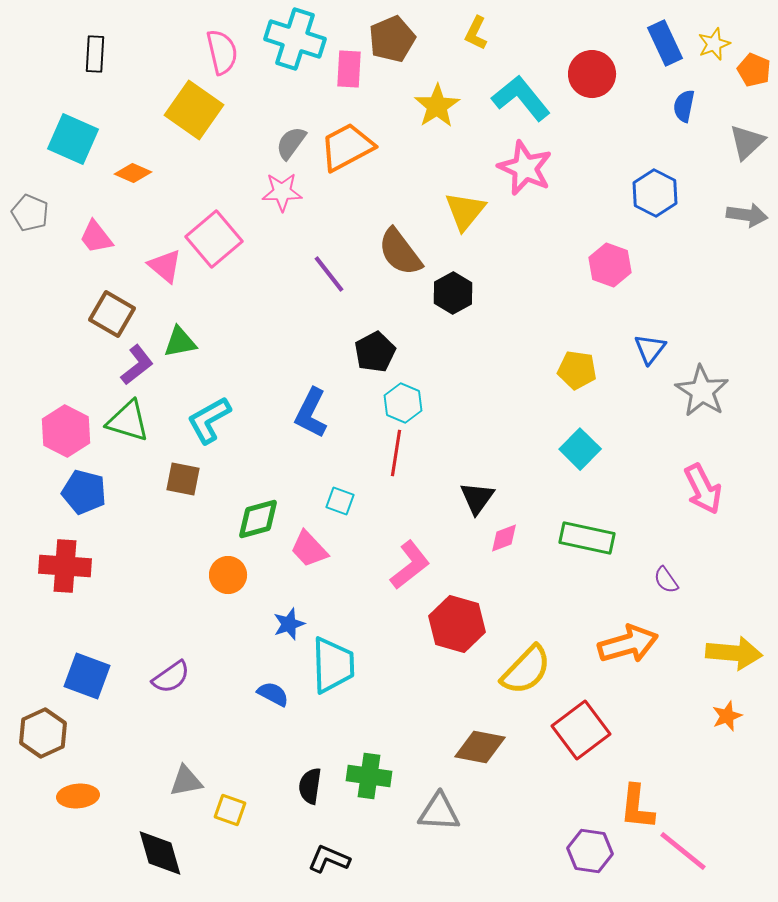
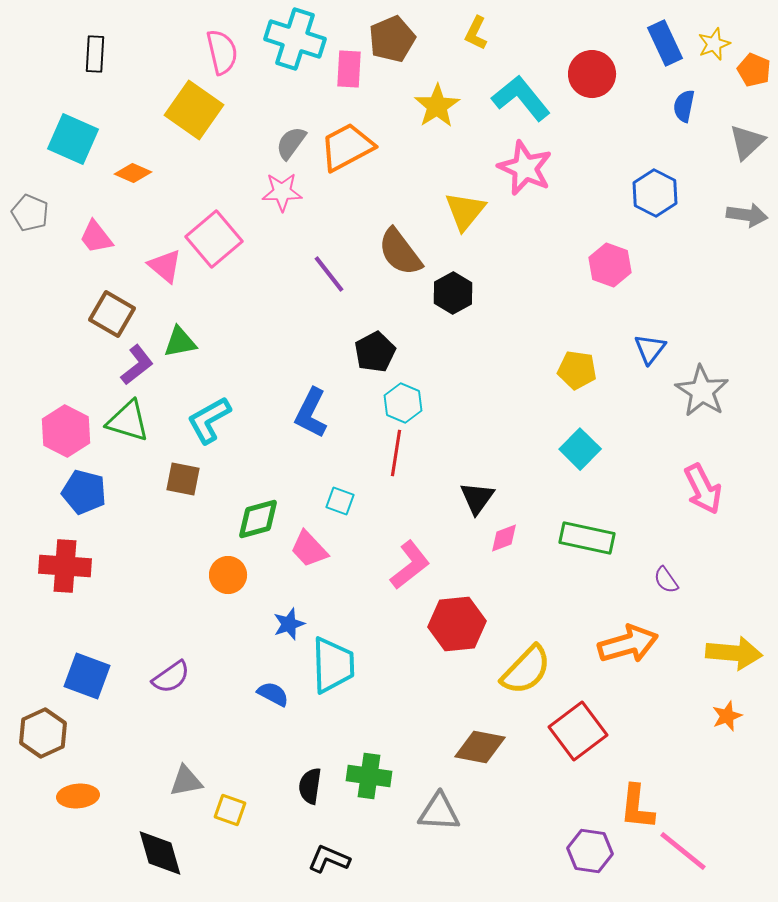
red hexagon at (457, 624): rotated 22 degrees counterclockwise
red square at (581, 730): moved 3 px left, 1 px down
